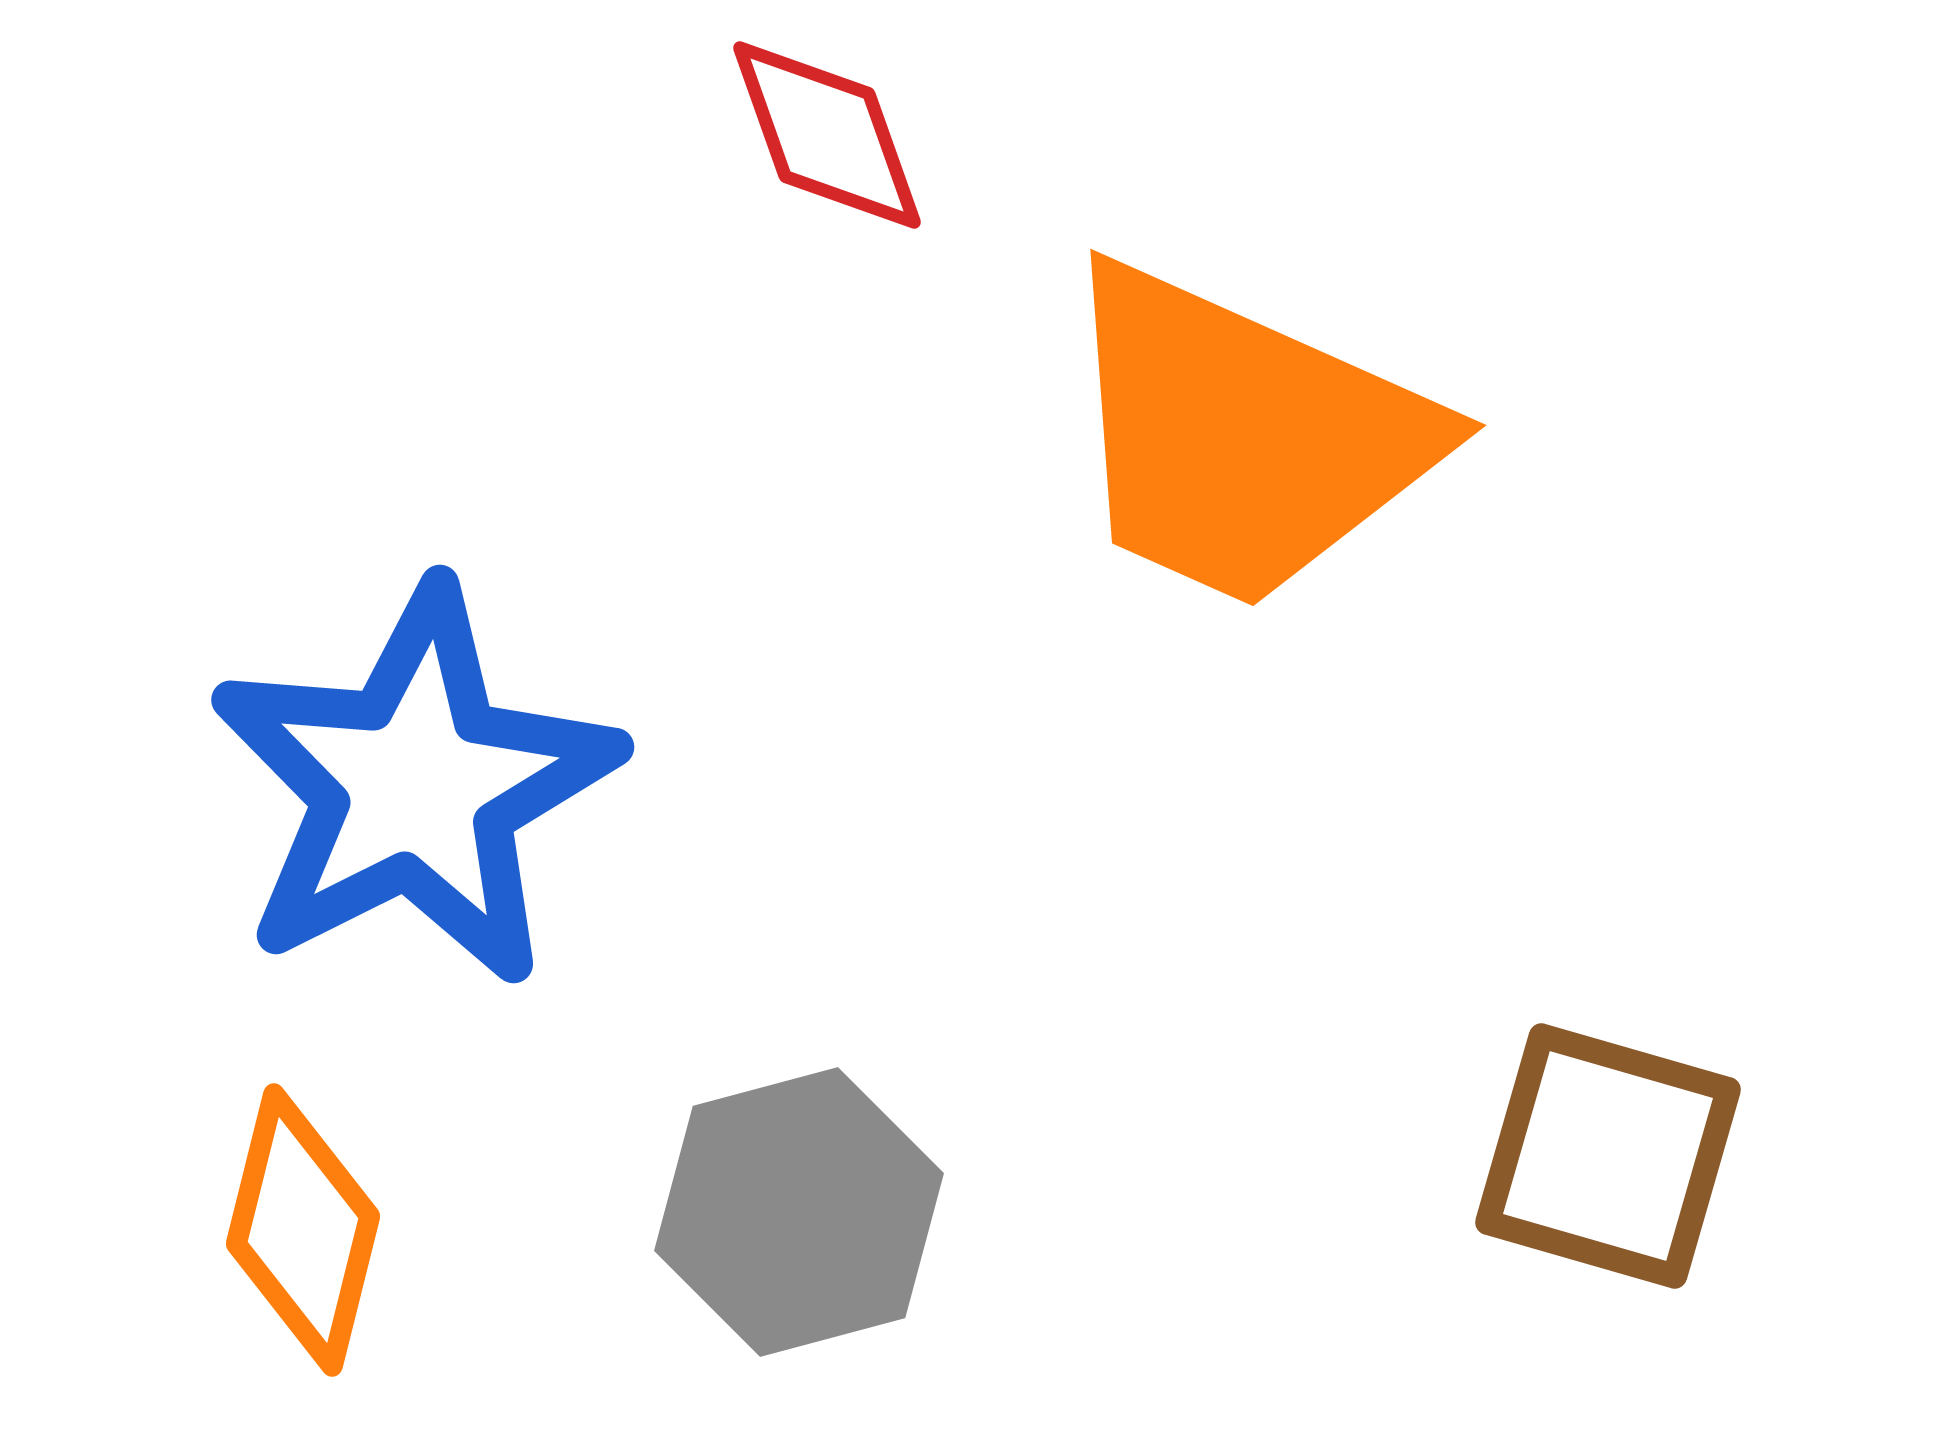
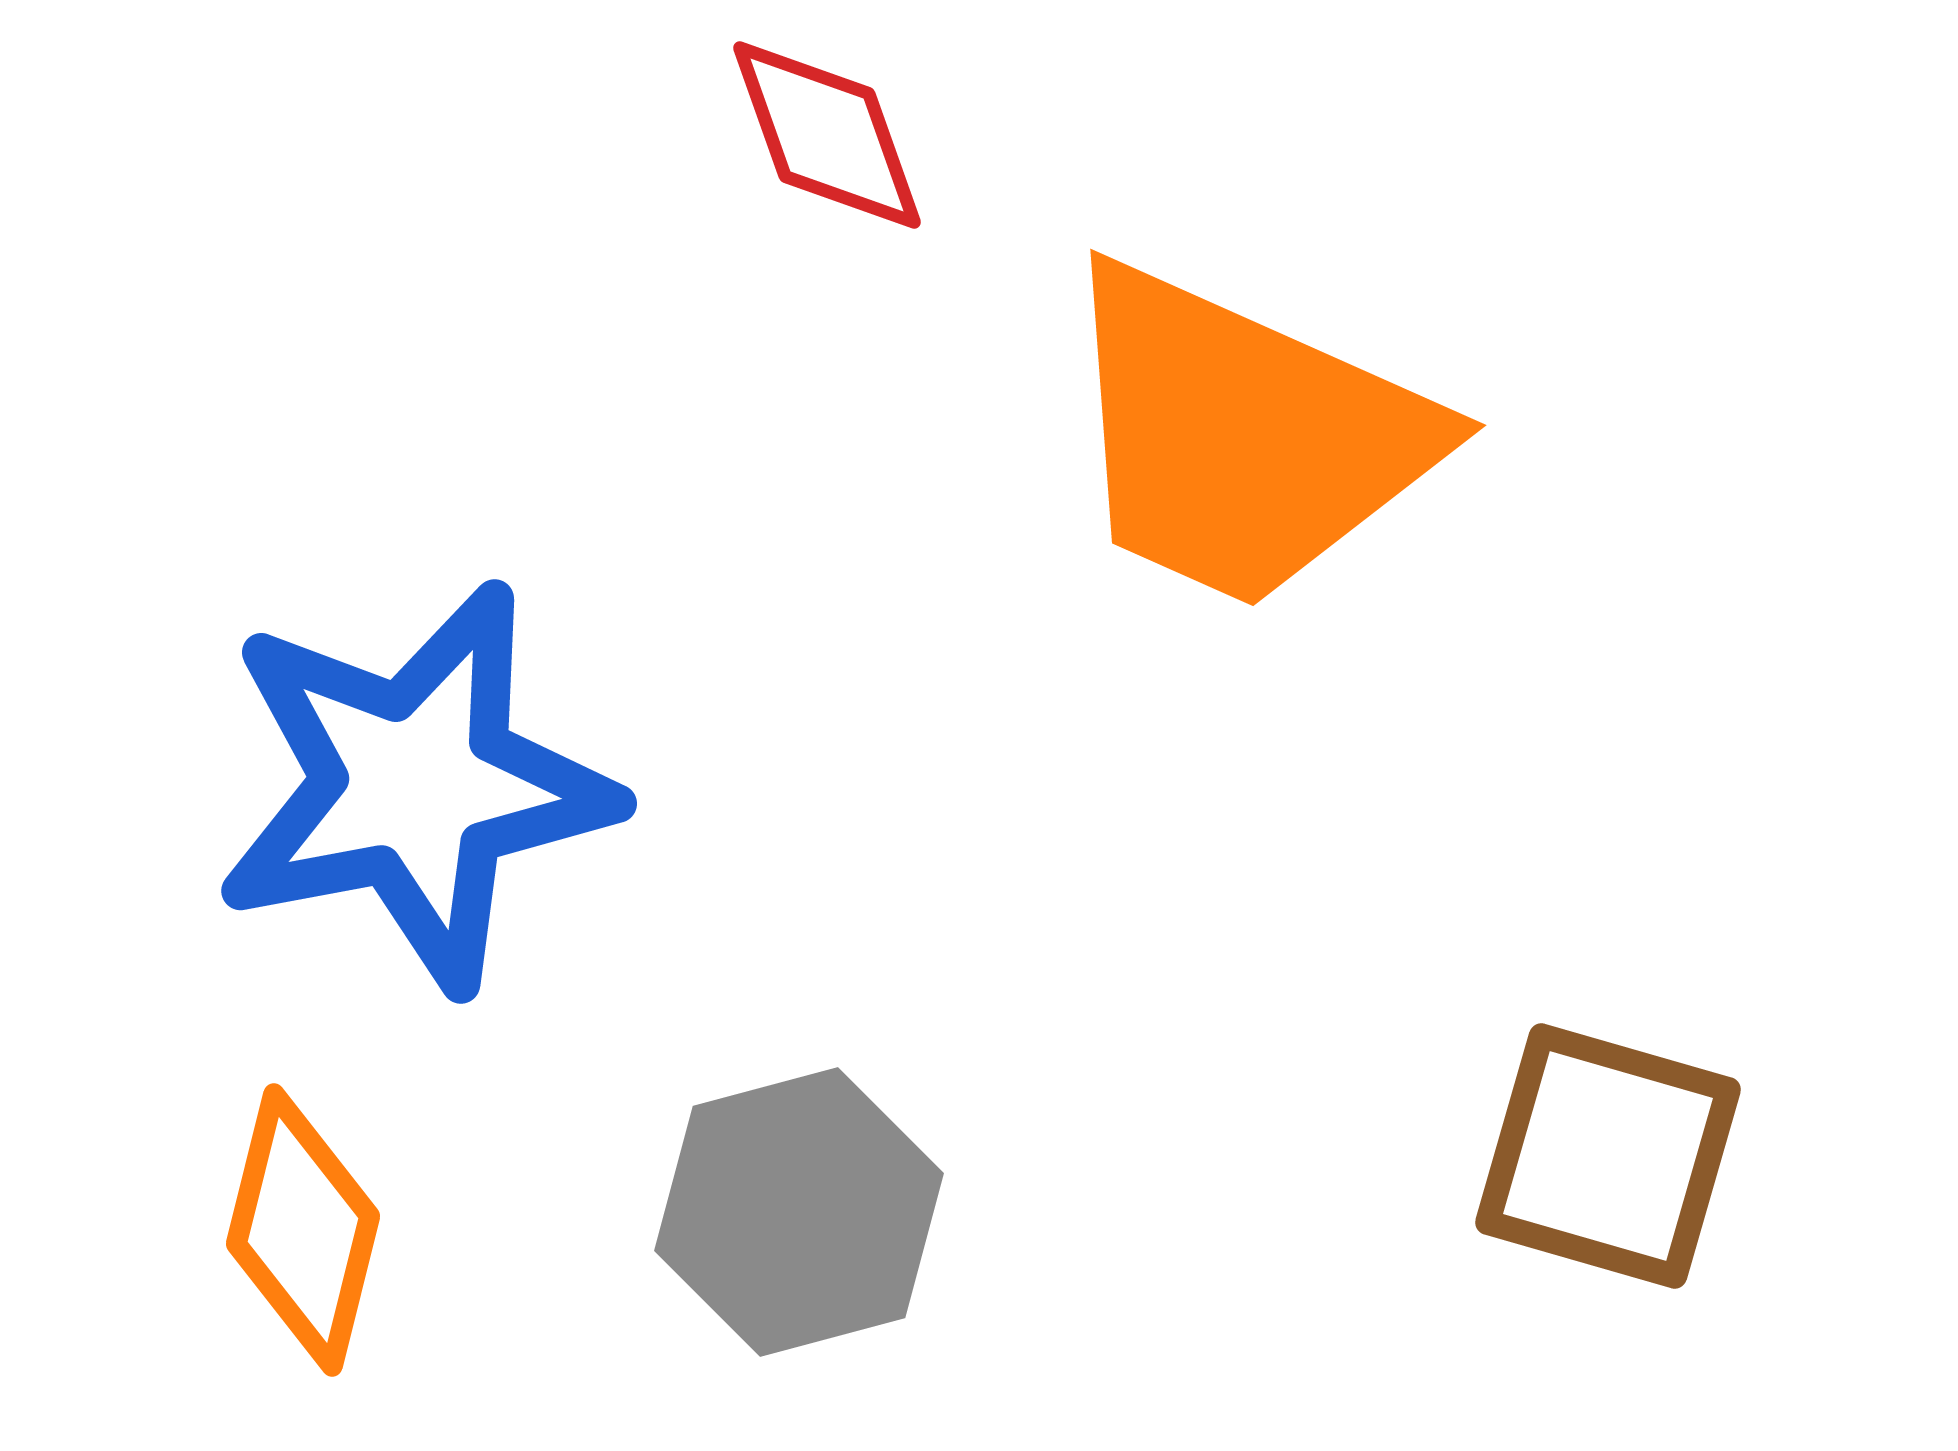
blue star: rotated 16 degrees clockwise
